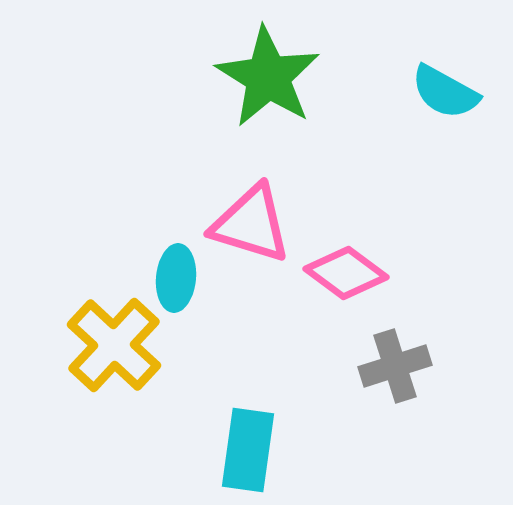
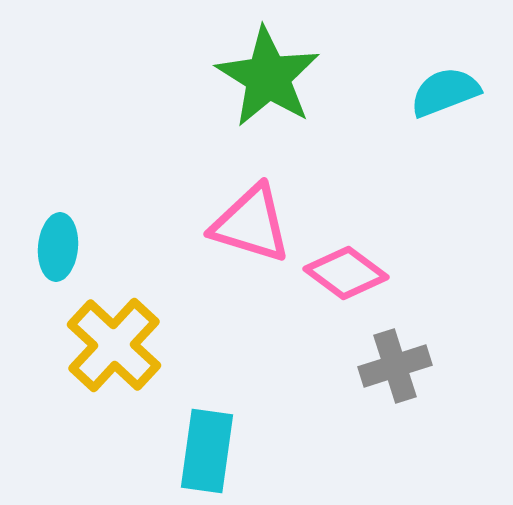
cyan semicircle: rotated 130 degrees clockwise
cyan ellipse: moved 118 px left, 31 px up
cyan rectangle: moved 41 px left, 1 px down
